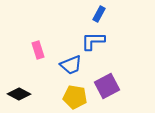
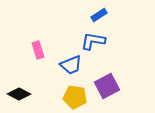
blue rectangle: moved 1 px down; rotated 28 degrees clockwise
blue L-shape: rotated 10 degrees clockwise
